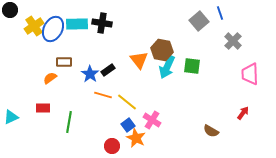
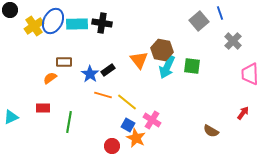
blue ellipse: moved 8 px up
blue square: rotated 24 degrees counterclockwise
